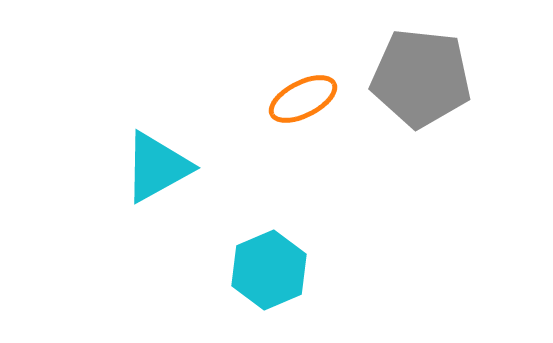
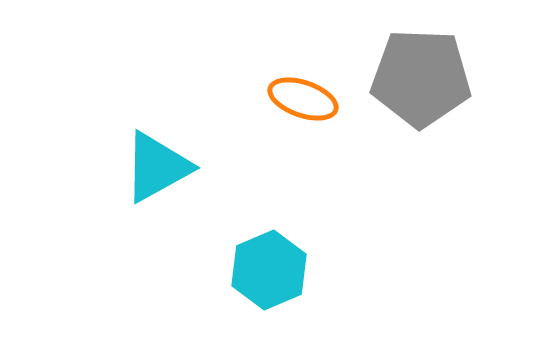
gray pentagon: rotated 4 degrees counterclockwise
orange ellipse: rotated 46 degrees clockwise
